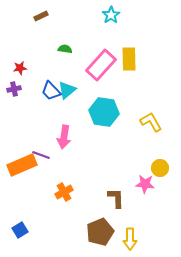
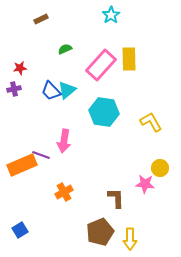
brown rectangle: moved 3 px down
green semicircle: rotated 32 degrees counterclockwise
pink arrow: moved 4 px down
